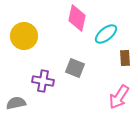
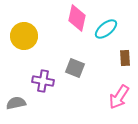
cyan ellipse: moved 5 px up
